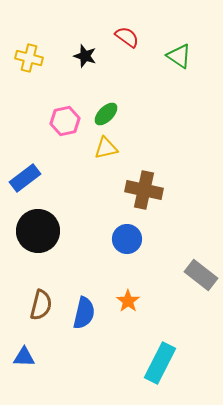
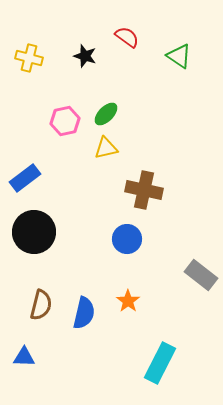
black circle: moved 4 px left, 1 px down
